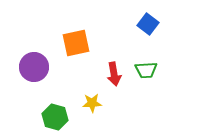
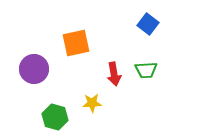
purple circle: moved 2 px down
